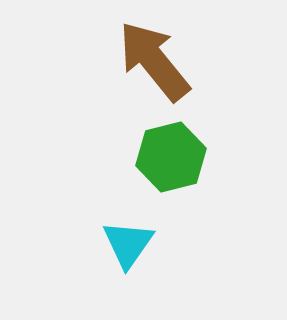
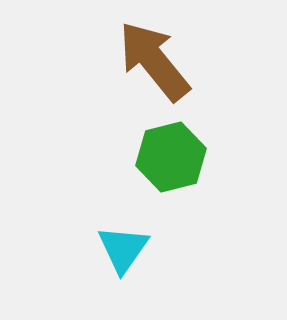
cyan triangle: moved 5 px left, 5 px down
